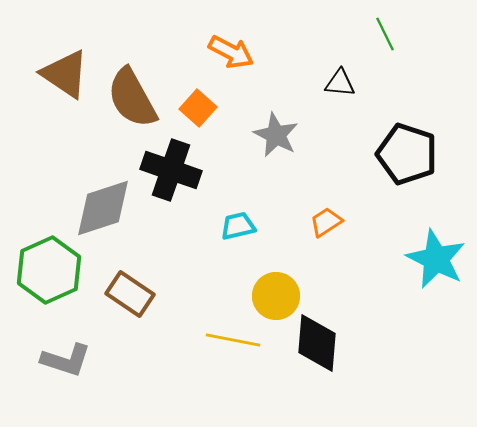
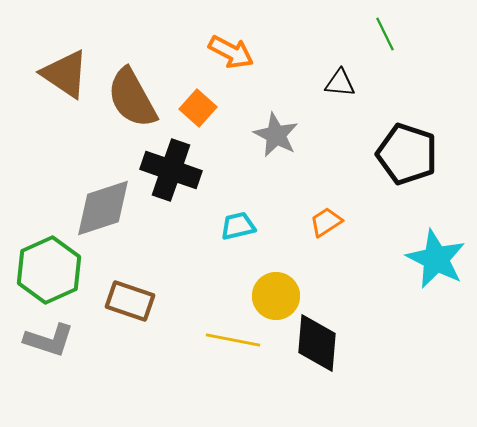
brown rectangle: moved 7 px down; rotated 15 degrees counterclockwise
gray L-shape: moved 17 px left, 20 px up
